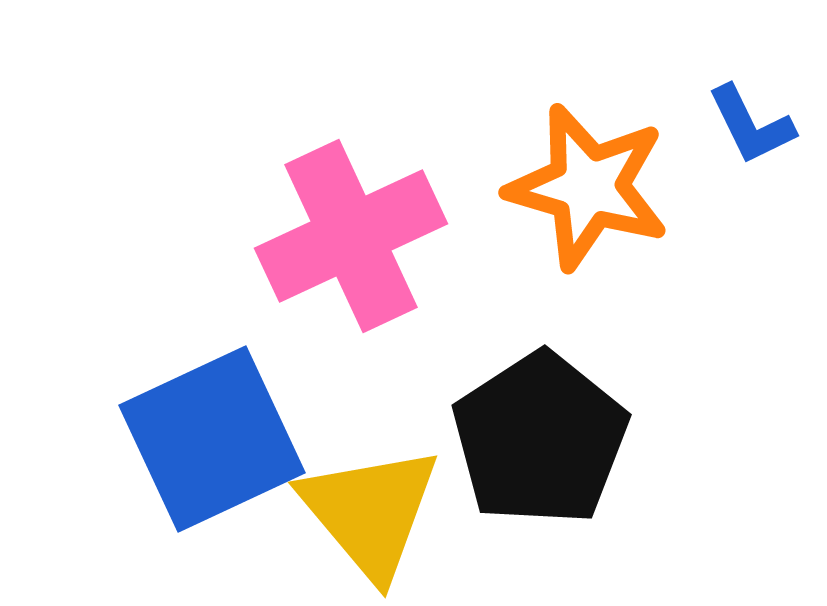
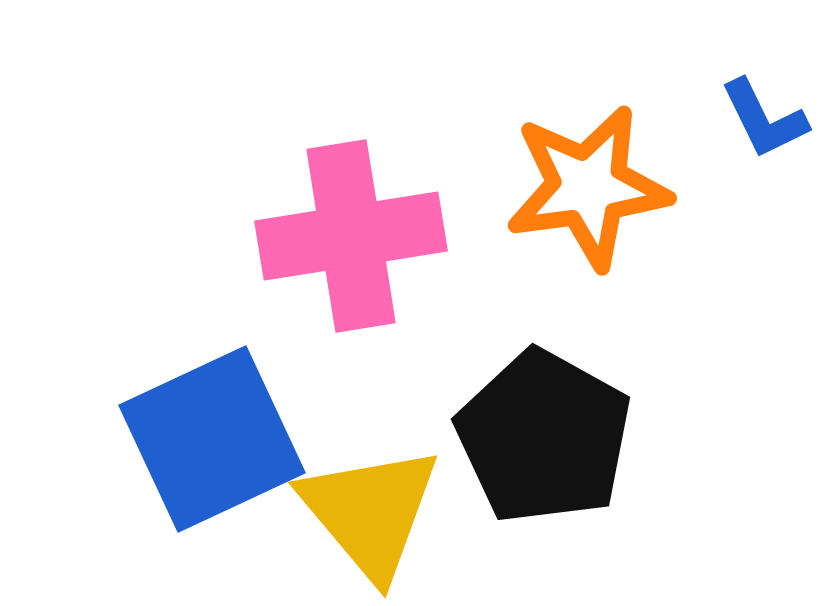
blue L-shape: moved 13 px right, 6 px up
orange star: rotated 24 degrees counterclockwise
pink cross: rotated 16 degrees clockwise
black pentagon: moved 4 px right, 2 px up; rotated 10 degrees counterclockwise
